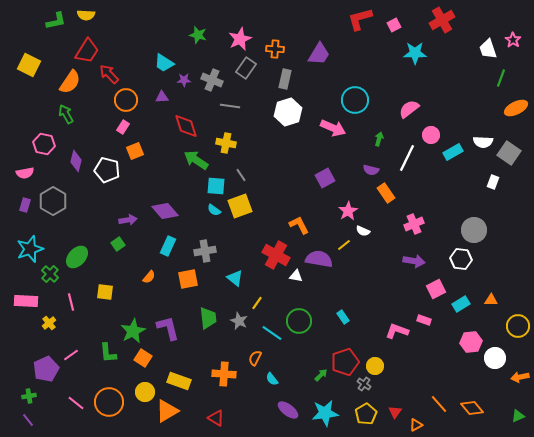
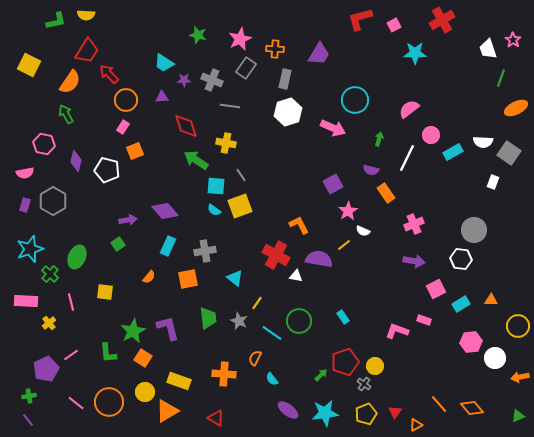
purple square at (325, 178): moved 8 px right, 6 px down
green ellipse at (77, 257): rotated 20 degrees counterclockwise
yellow pentagon at (366, 414): rotated 10 degrees clockwise
